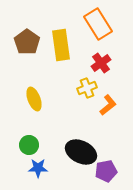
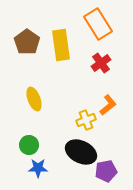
yellow cross: moved 1 px left, 32 px down
